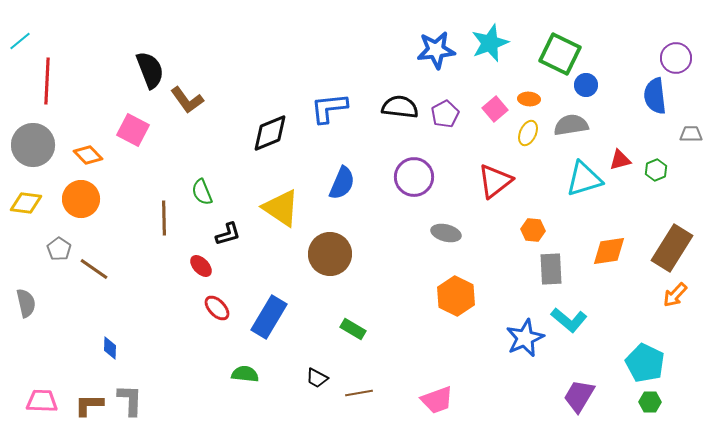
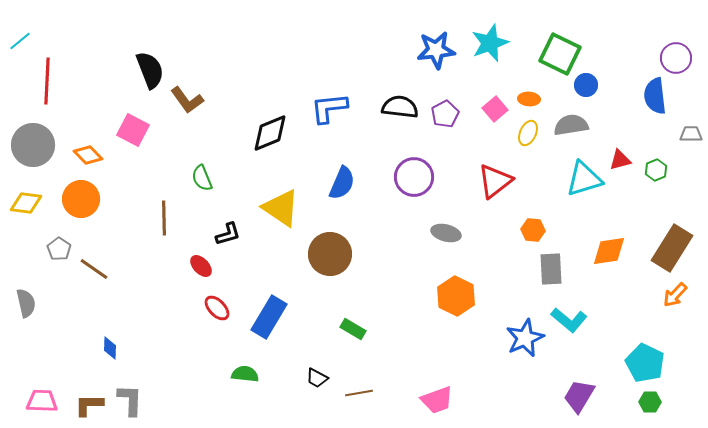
green semicircle at (202, 192): moved 14 px up
